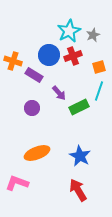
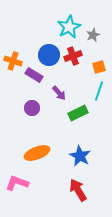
cyan star: moved 4 px up
green rectangle: moved 1 px left, 6 px down
